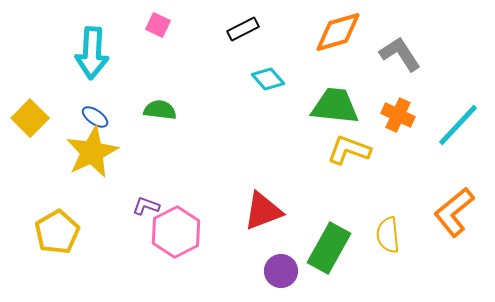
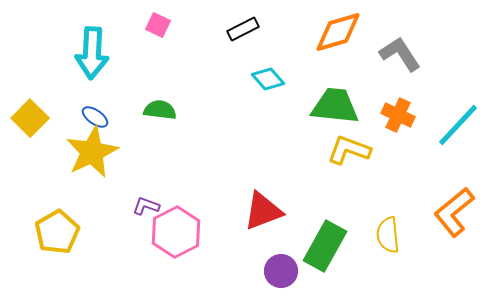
green rectangle: moved 4 px left, 2 px up
